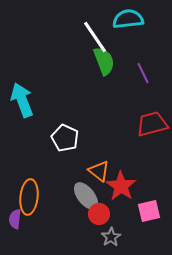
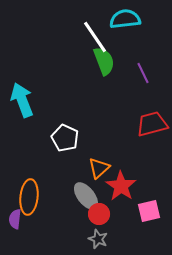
cyan semicircle: moved 3 px left
orange triangle: moved 3 px up; rotated 40 degrees clockwise
gray star: moved 13 px left, 2 px down; rotated 18 degrees counterclockwise
